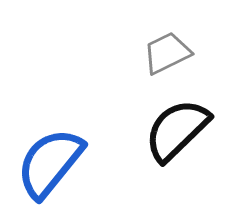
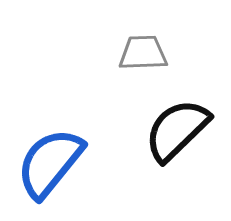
gray trapezoid: moved 24 px left; rotated 24 degrees clockwise
